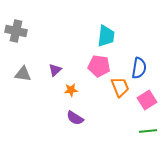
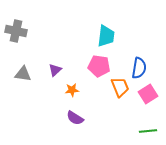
orange star: moved 1 px right
pink square: moved 1 px right, 6 px up
